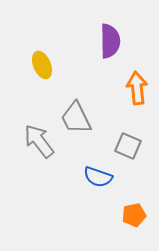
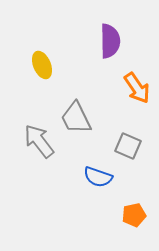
orange arrow: rotated 152 degrees clockwise
